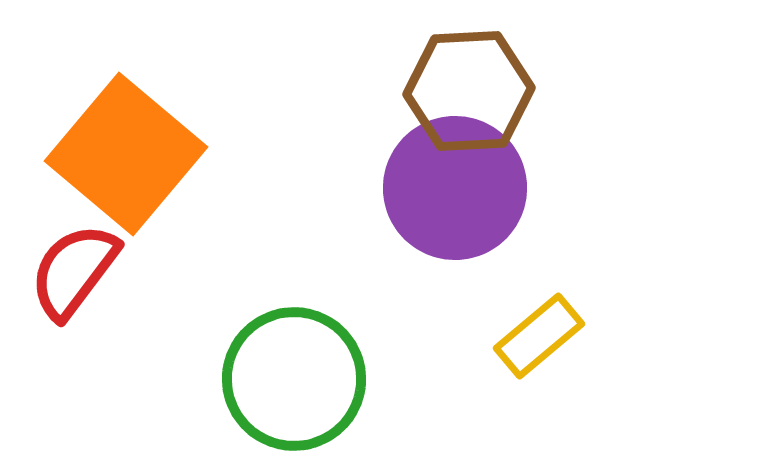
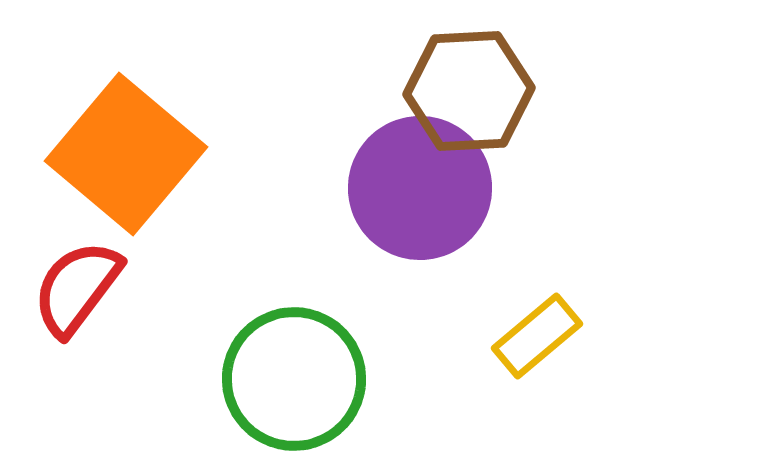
purple circle: moved 35 px left
red semicircle: moved 3 px right, 17 px down
yellow rectangle: moved 2 px left
